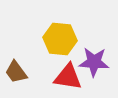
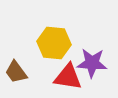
yellow hexagon: moved 6 px left, 4 px down
purple star: moved 2 px left, 1 px down
